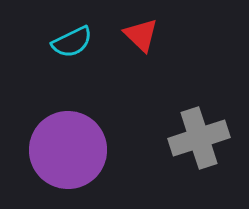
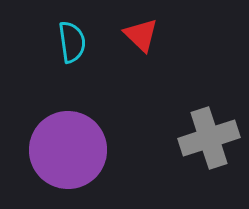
cyan semicircle: rotated 72 degrees counterclockwise
gray cross: moved 10 px right
